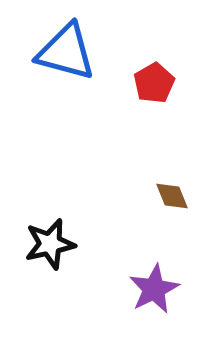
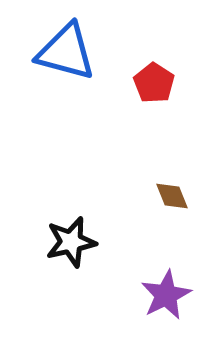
red pentagon: rotated 9 degrees counterclockwise
black star: moved 21 px right, 2 px up
purple star: moved 12 px right, 6 px down
